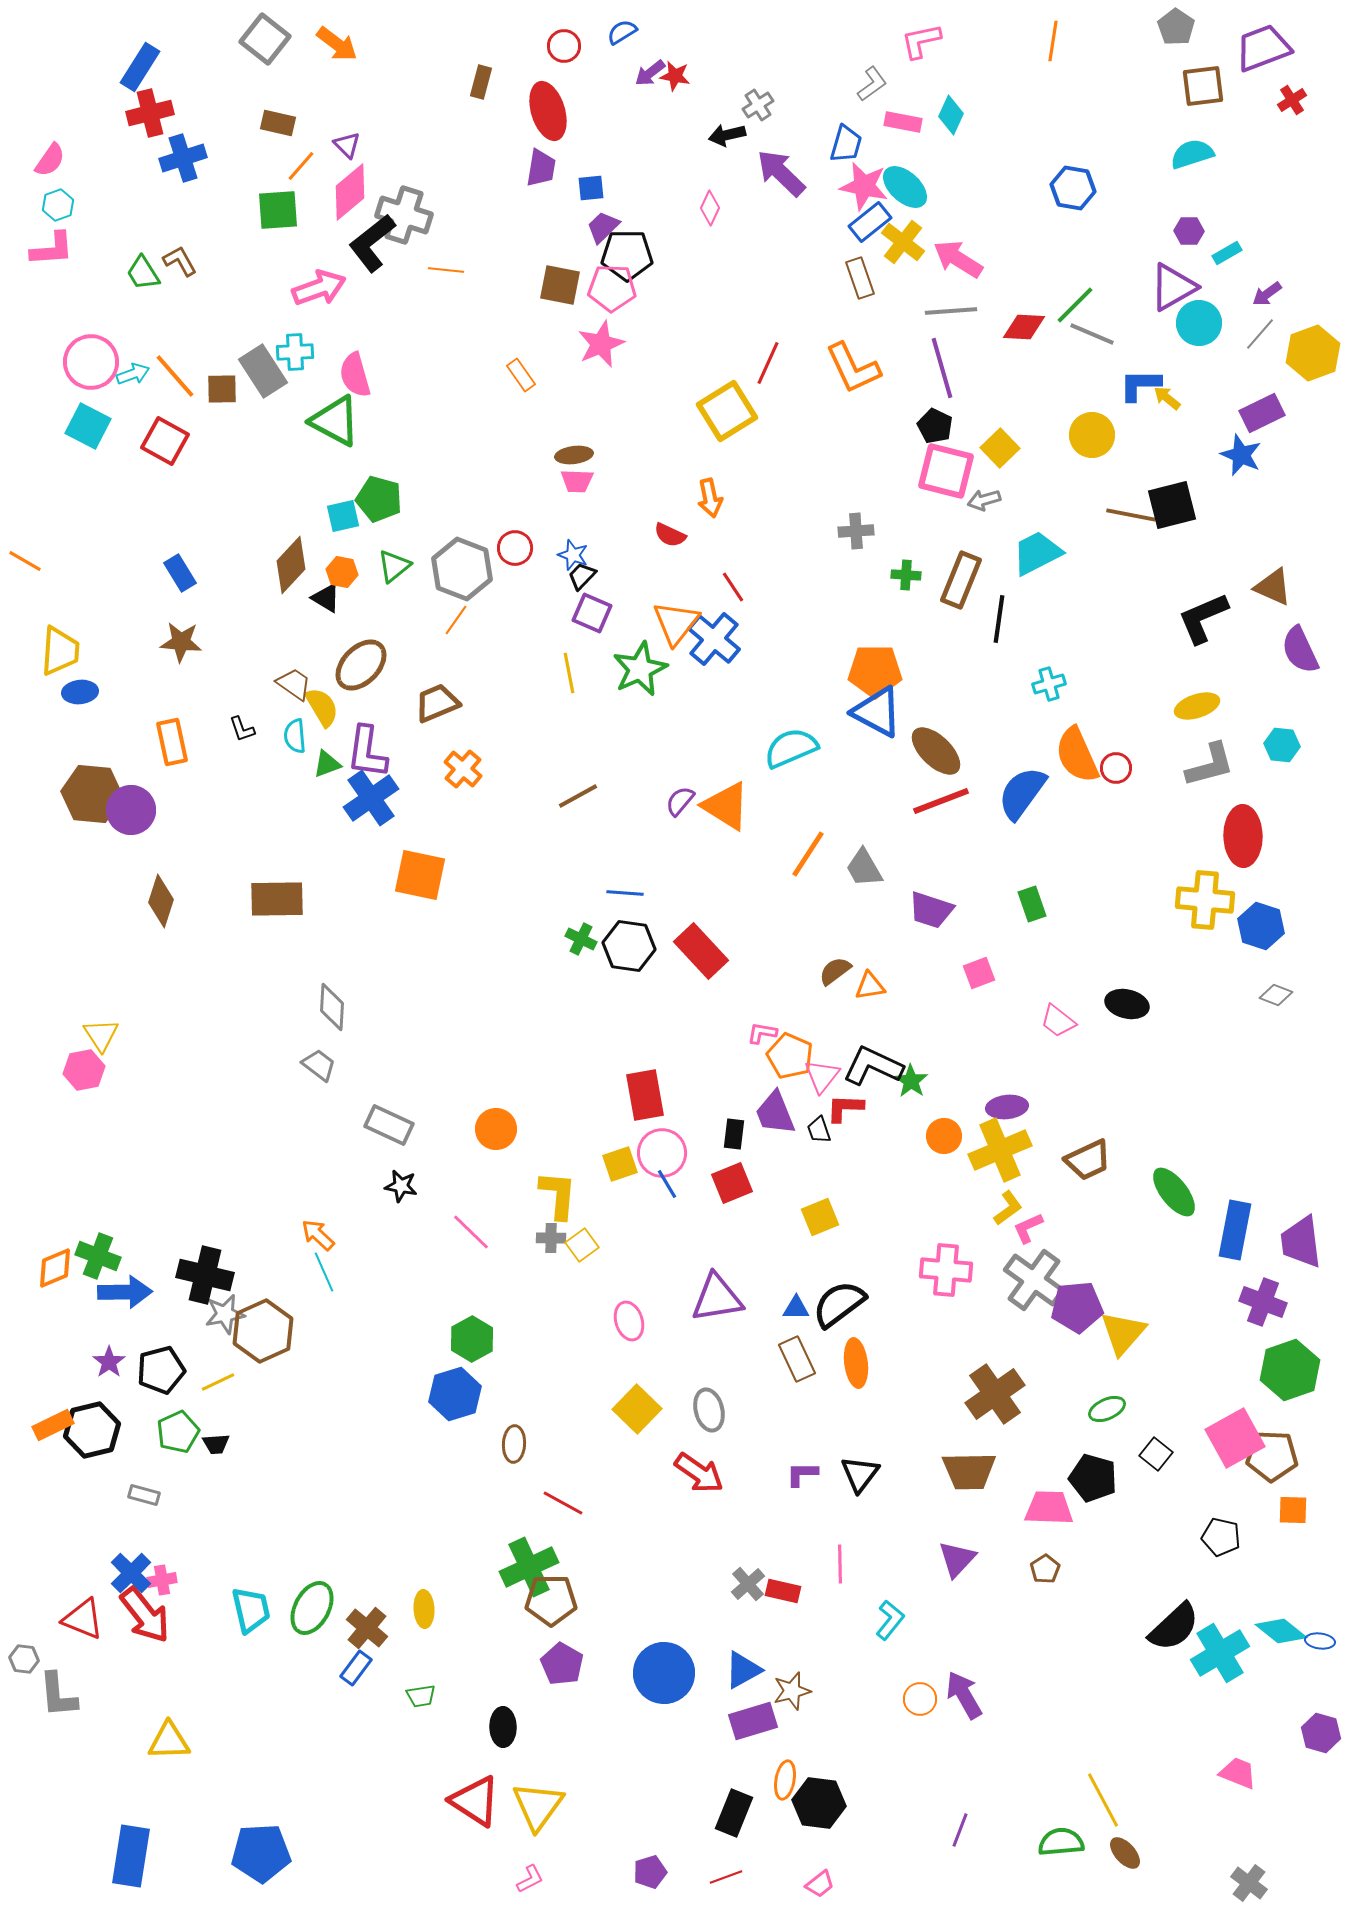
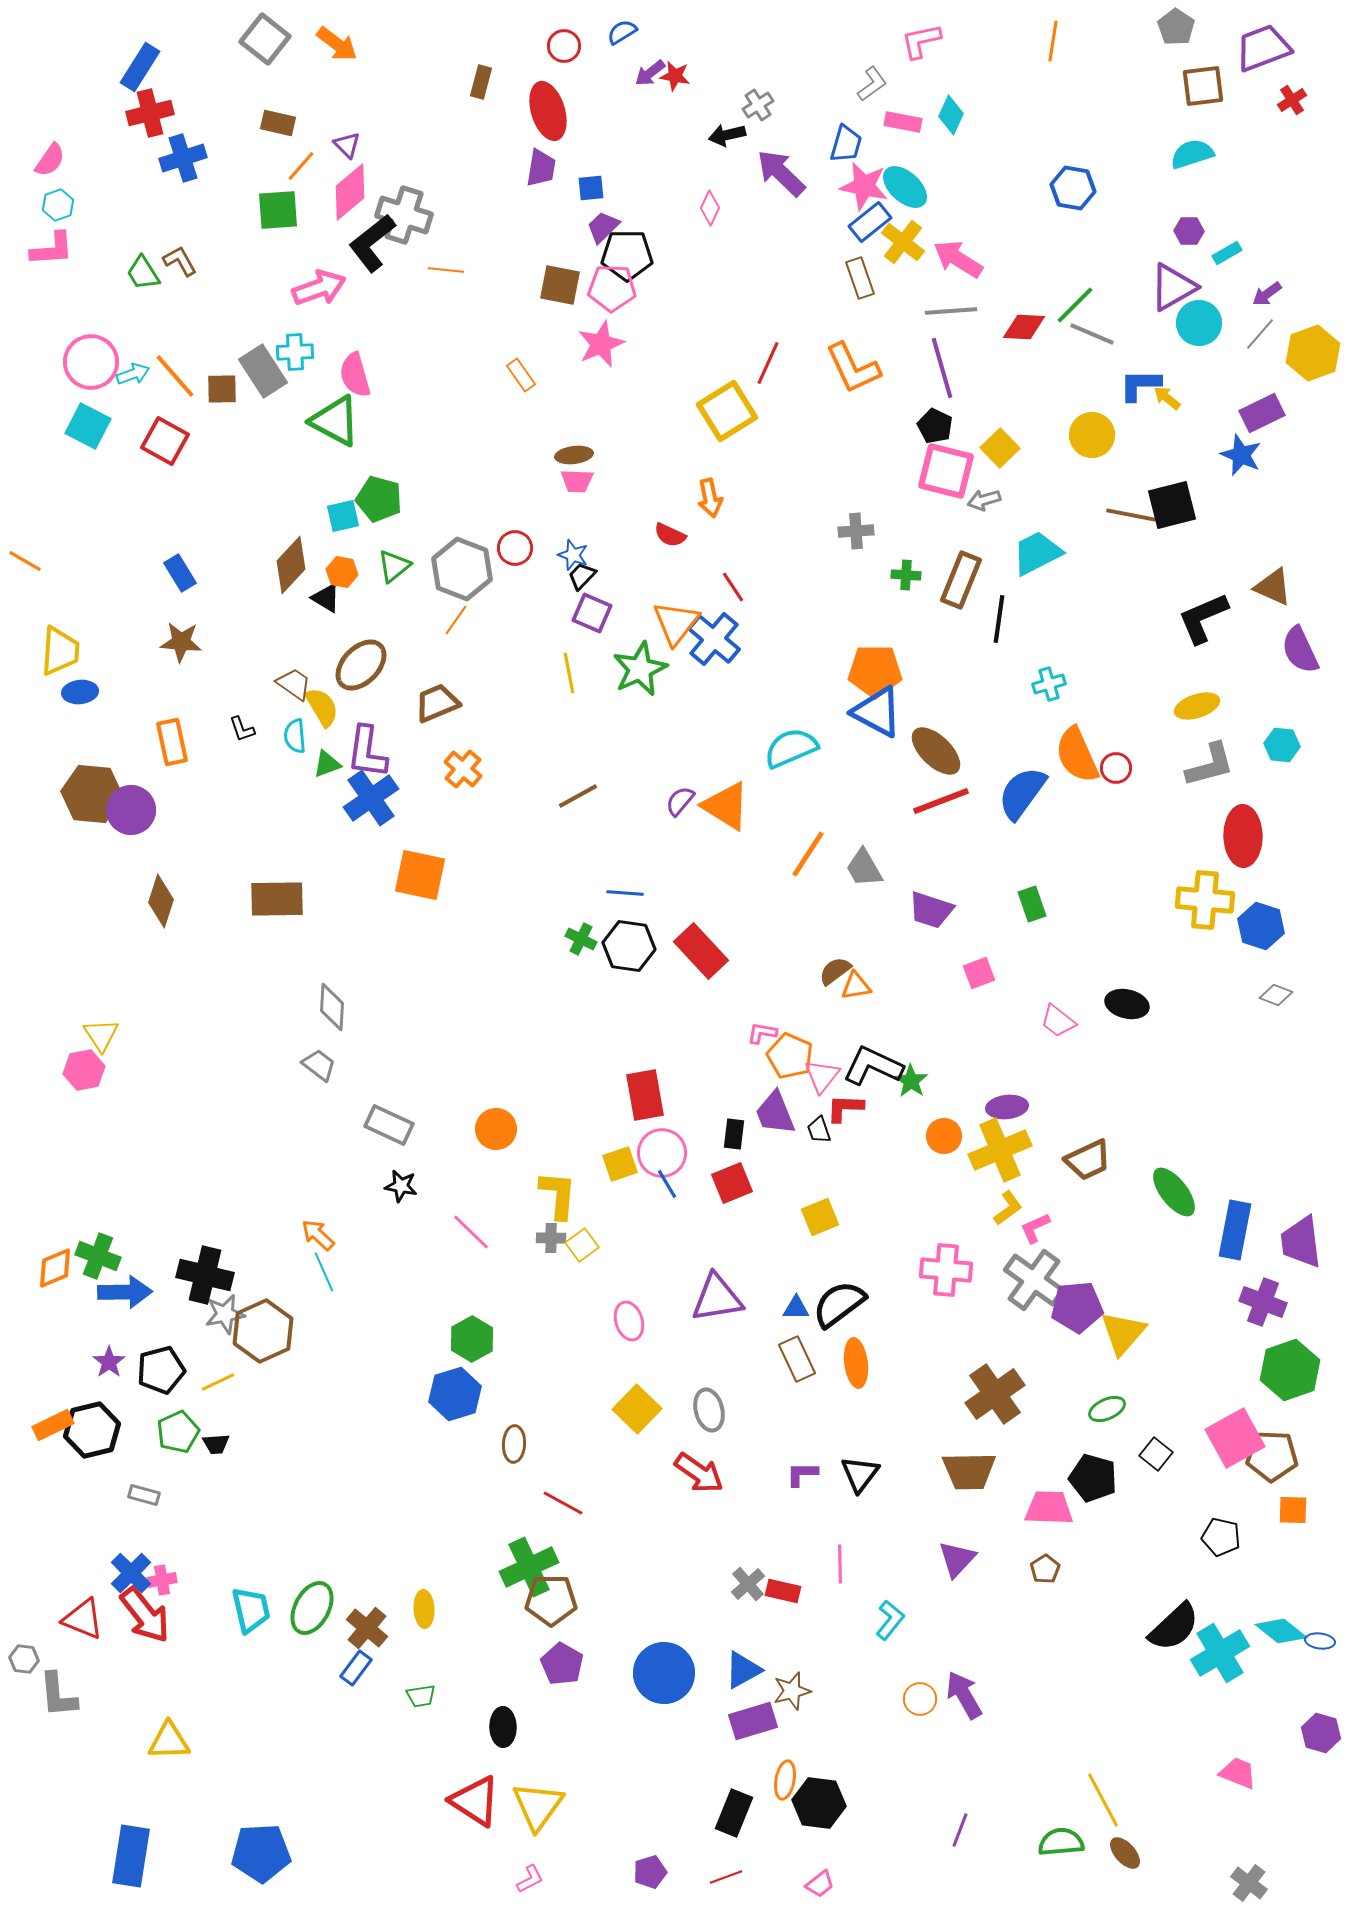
orange triangle at (870, 986): moved 14 px left
pink L-shape at (1028, 1228): moved 7 px right
